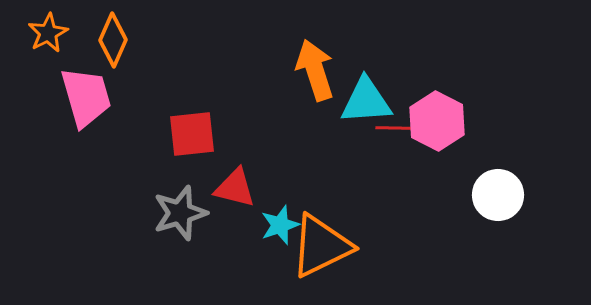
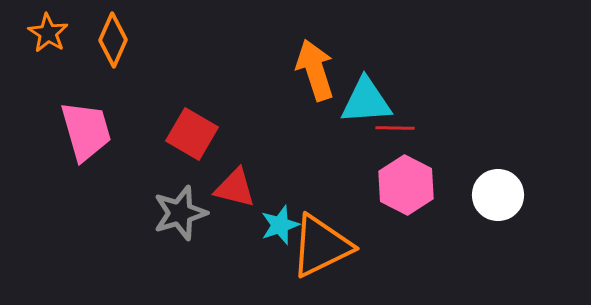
orange star: rotated 12 degrees counterclockwise
pink trapezoid: moved 34 px down
pink hexagon: moved 31 px left, 64 px down
red square: rotated 36 degrees clockwise
